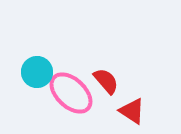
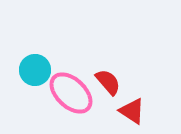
cyan circle: moved 2 px left, 2 px up
red semicircle: moved 2 px right, 1 px down
